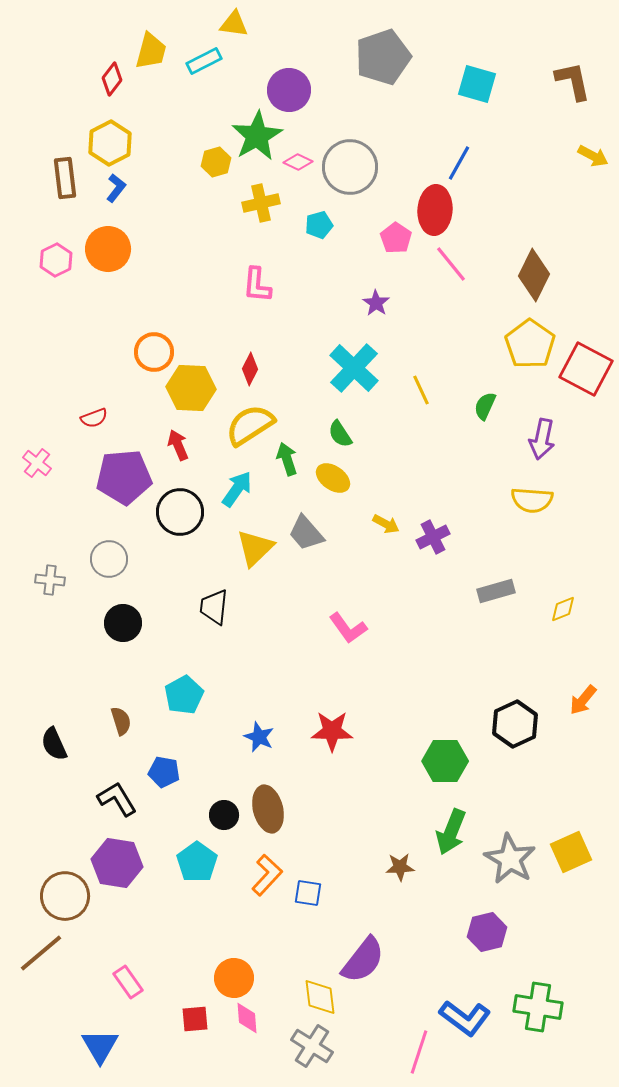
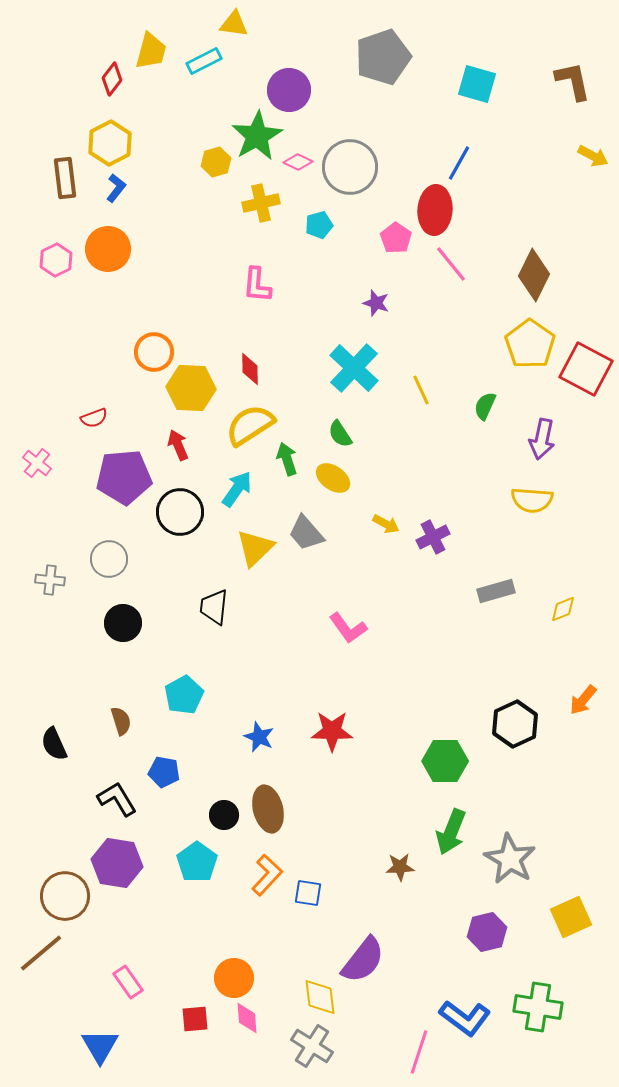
purple star at (376, 303): rotated 16 degrees counterclockwise
red diamond at (250, 369): rotated 28 degrees counterclockwise
yellow square at (571, 852): moved 65 px down
